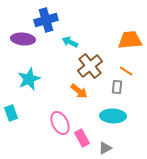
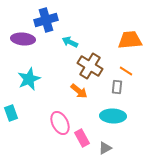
brown cross: rotated 20 degrees counterclockwise
